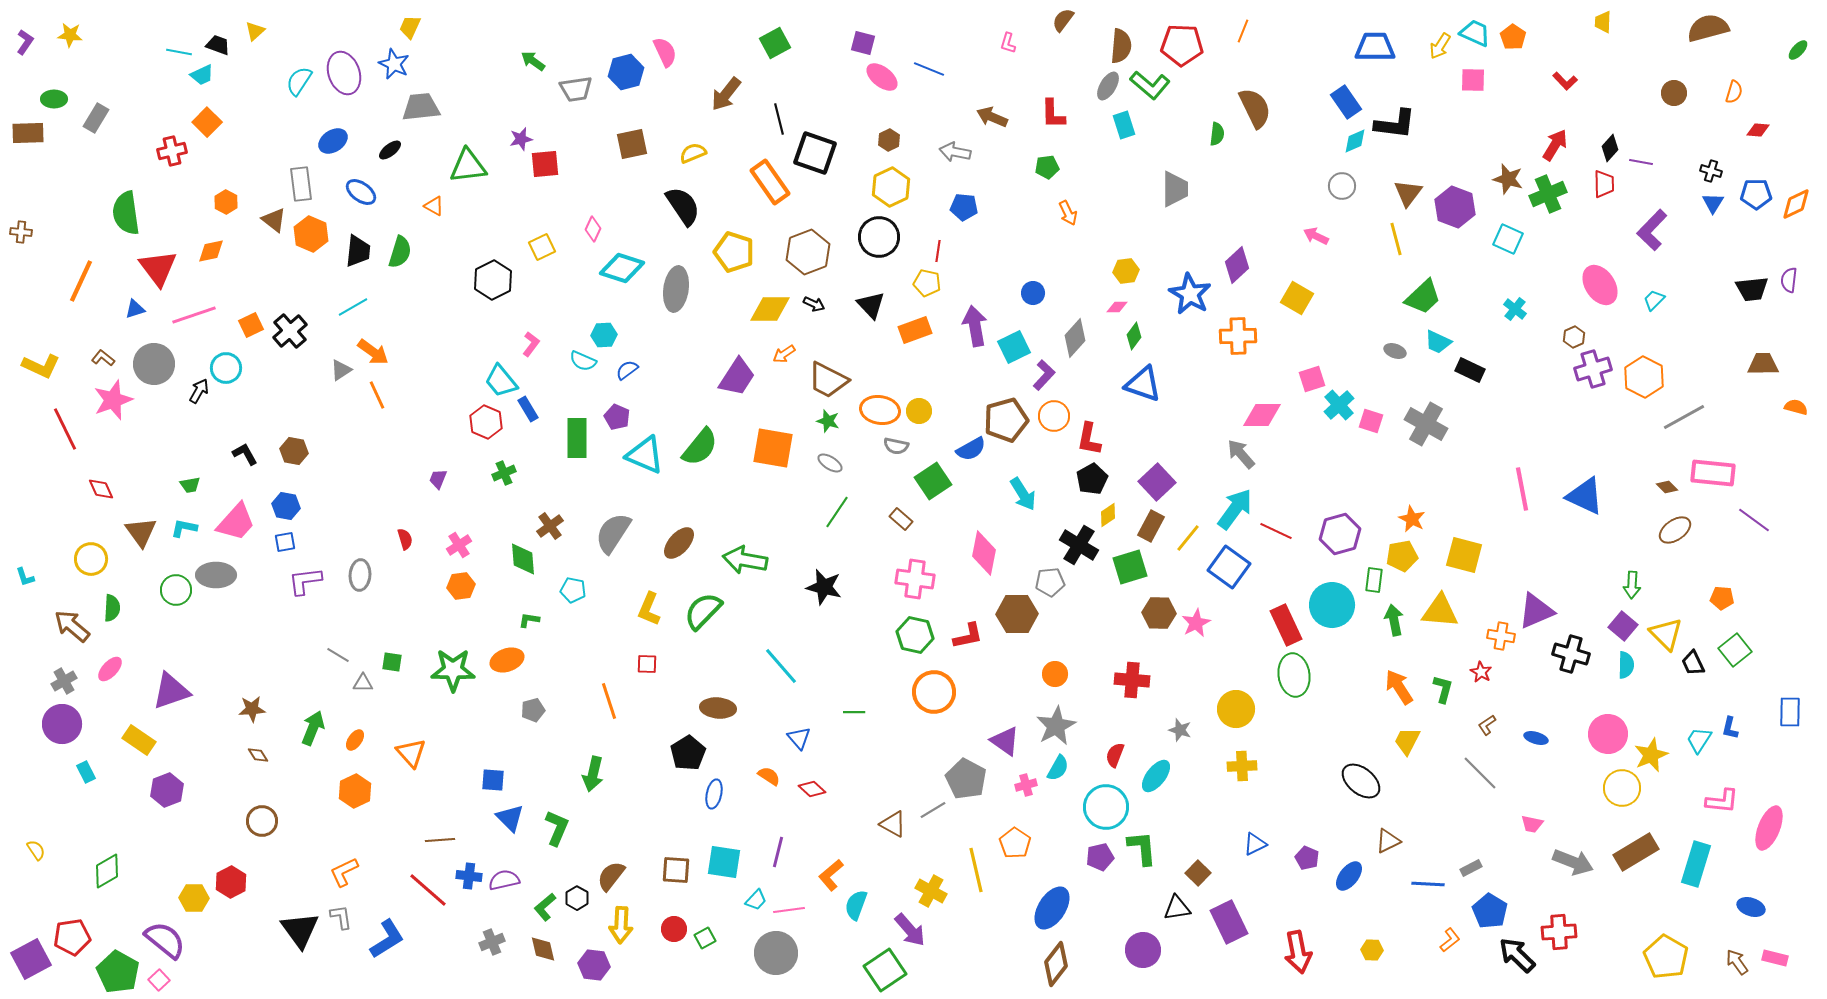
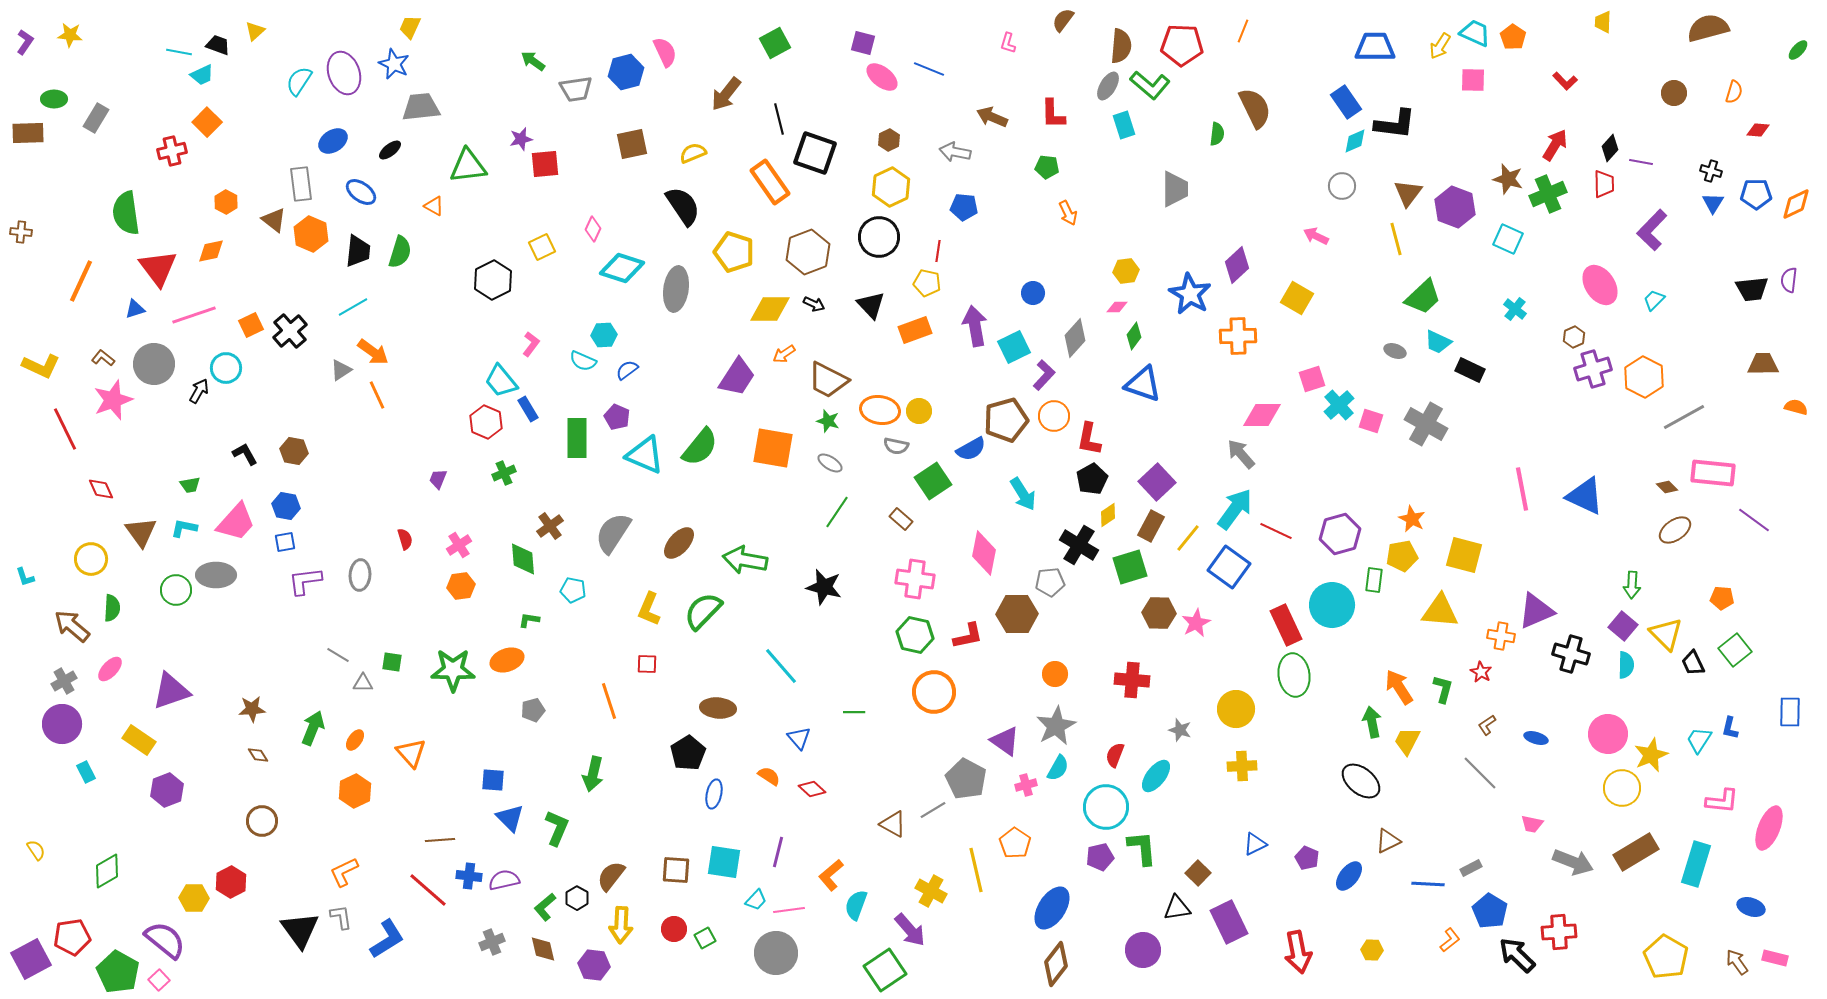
green pentagon at (1047, 167): rotated 15 degrees clockwise
green arrow at (1394, 620): moved 22 px left, 102 px down
